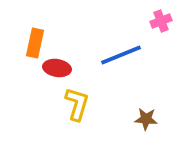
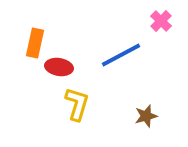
pink cross: rotated 25 degrees counterclockwise
blue line: rotated 6 degrees counterclockwise
red ellipse: moved 2 px right, 1 px up
brown star: moved 3 px up; rotated 20 degrees counterclockwise
